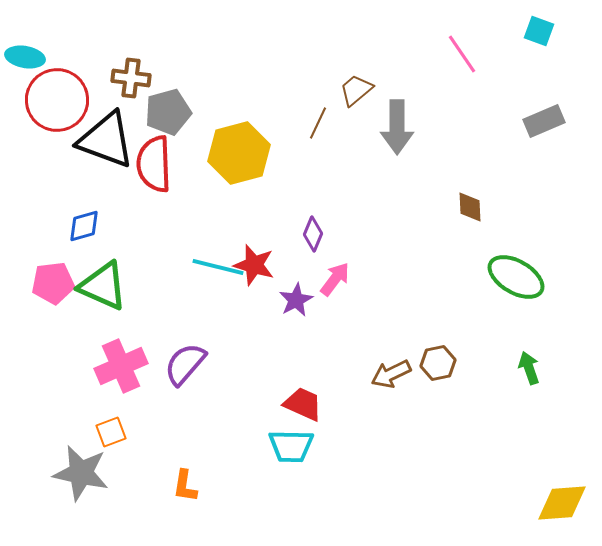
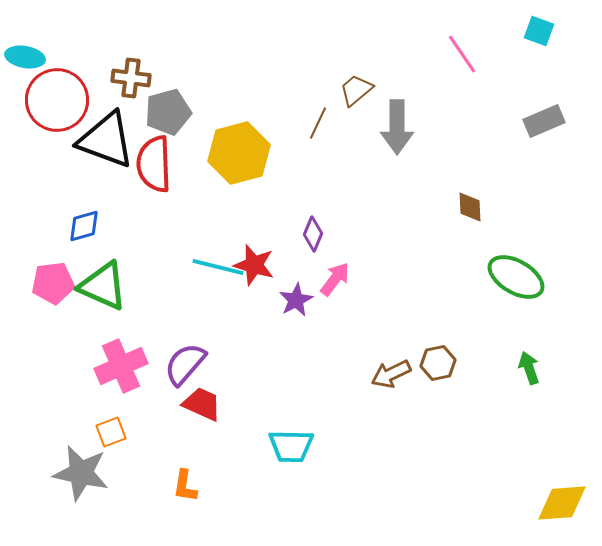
red trapezoid: moved 101 px left
